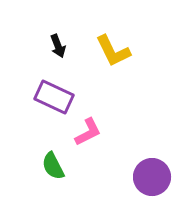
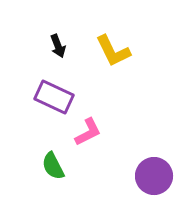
purple circle: moved 2 px right, 1 px up
